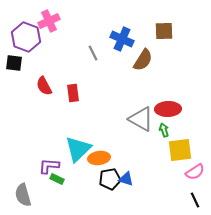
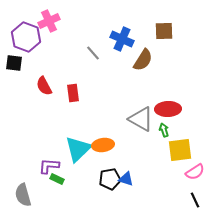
gray line: rotated 14 degrees counterclockwise
orange ellipse: moved 4 px right, 13 px up
